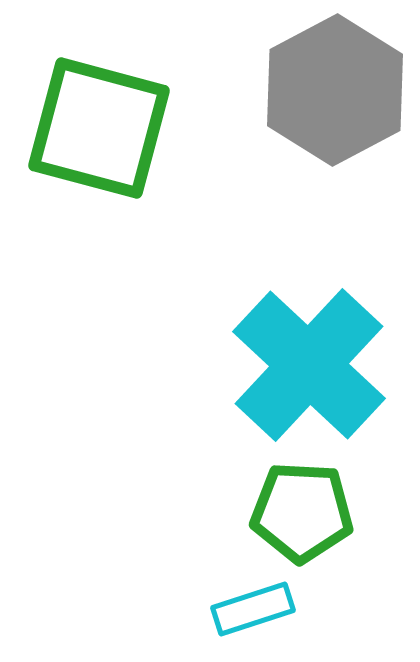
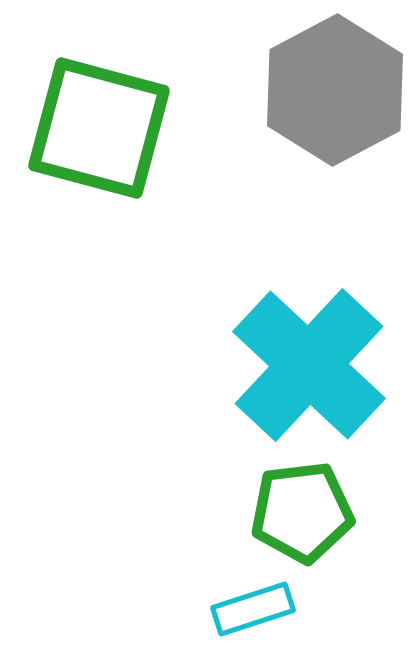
green pentagon: rotated 10 degrees counterclockwise
